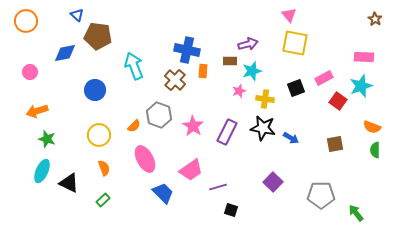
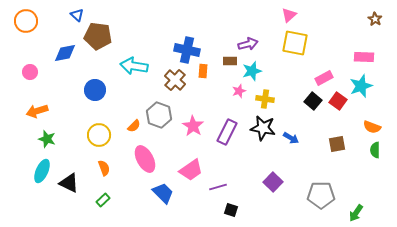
pink triangle at (289, 15): rotated 28 degrees clockwise
cyan arrow at (134, 66): rotated 60 degrees counterclockwise
black square at (296, 88): moved 17 px right, 13 px down; rotated 30 degrees counterclockwise
brown square at (335, 144): moved 2 px right
green arrow at (356, 213): rotated 108 degrees counterclockwise
